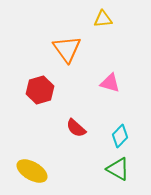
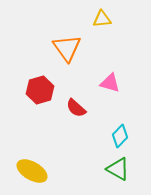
yellow triangle: moved 1 px left
orange triangle: moved 1 px up
red semicircle: moved 20 px up
